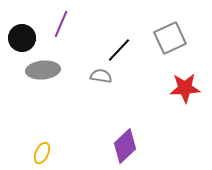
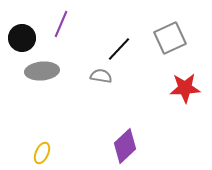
black line: moved 1 px up
gray ellipse: moved 1 px left, 1 px down
